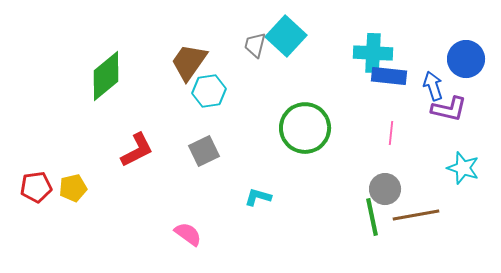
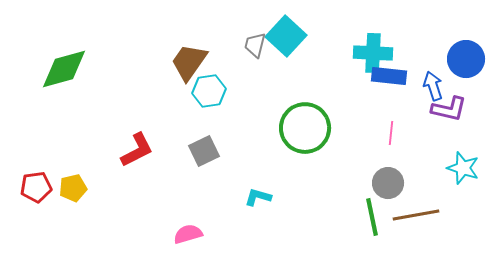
green diamond: moved 42 px left, 7 px up; rotated 24 degrees clockwise
gray circle: moved 3 px right, 6 px up
pink semicircle: rotated 52 degrees counterclockwise
